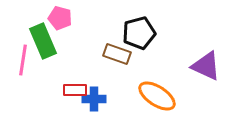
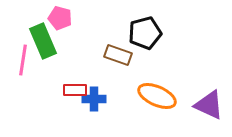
black pentagon: moved 6 px right
brown rectangle: moved 1 px right, 1 px down
purple triangle: moved 3 px right, 39 px down
orange ellipse: rotated 9 degrees counterclockwise
